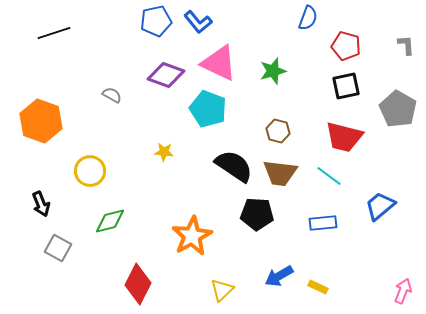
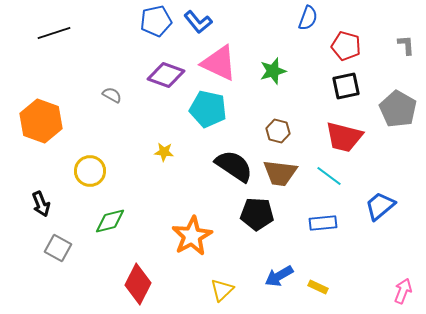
cyan pentagon: rotated 9 degrees counterclockwise
